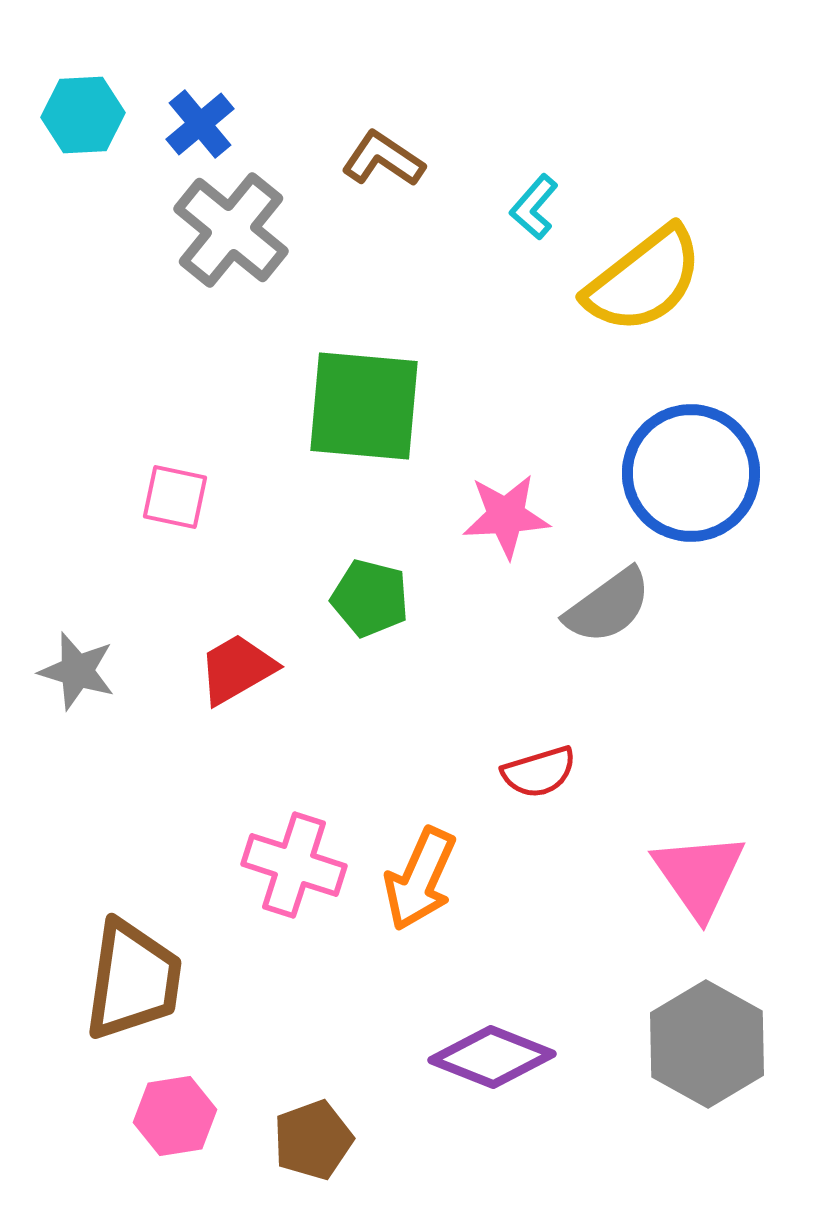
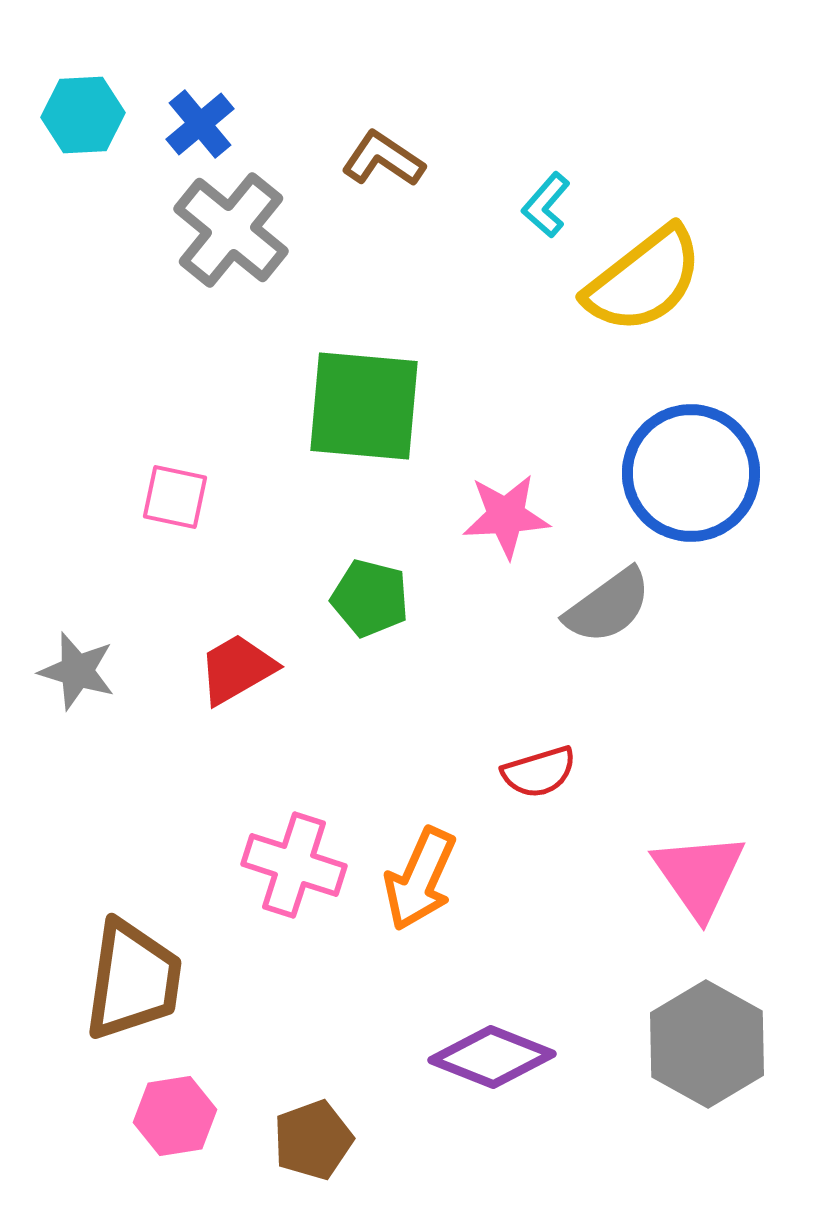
cyan L-shape: moved 12 px right, 2 px up
